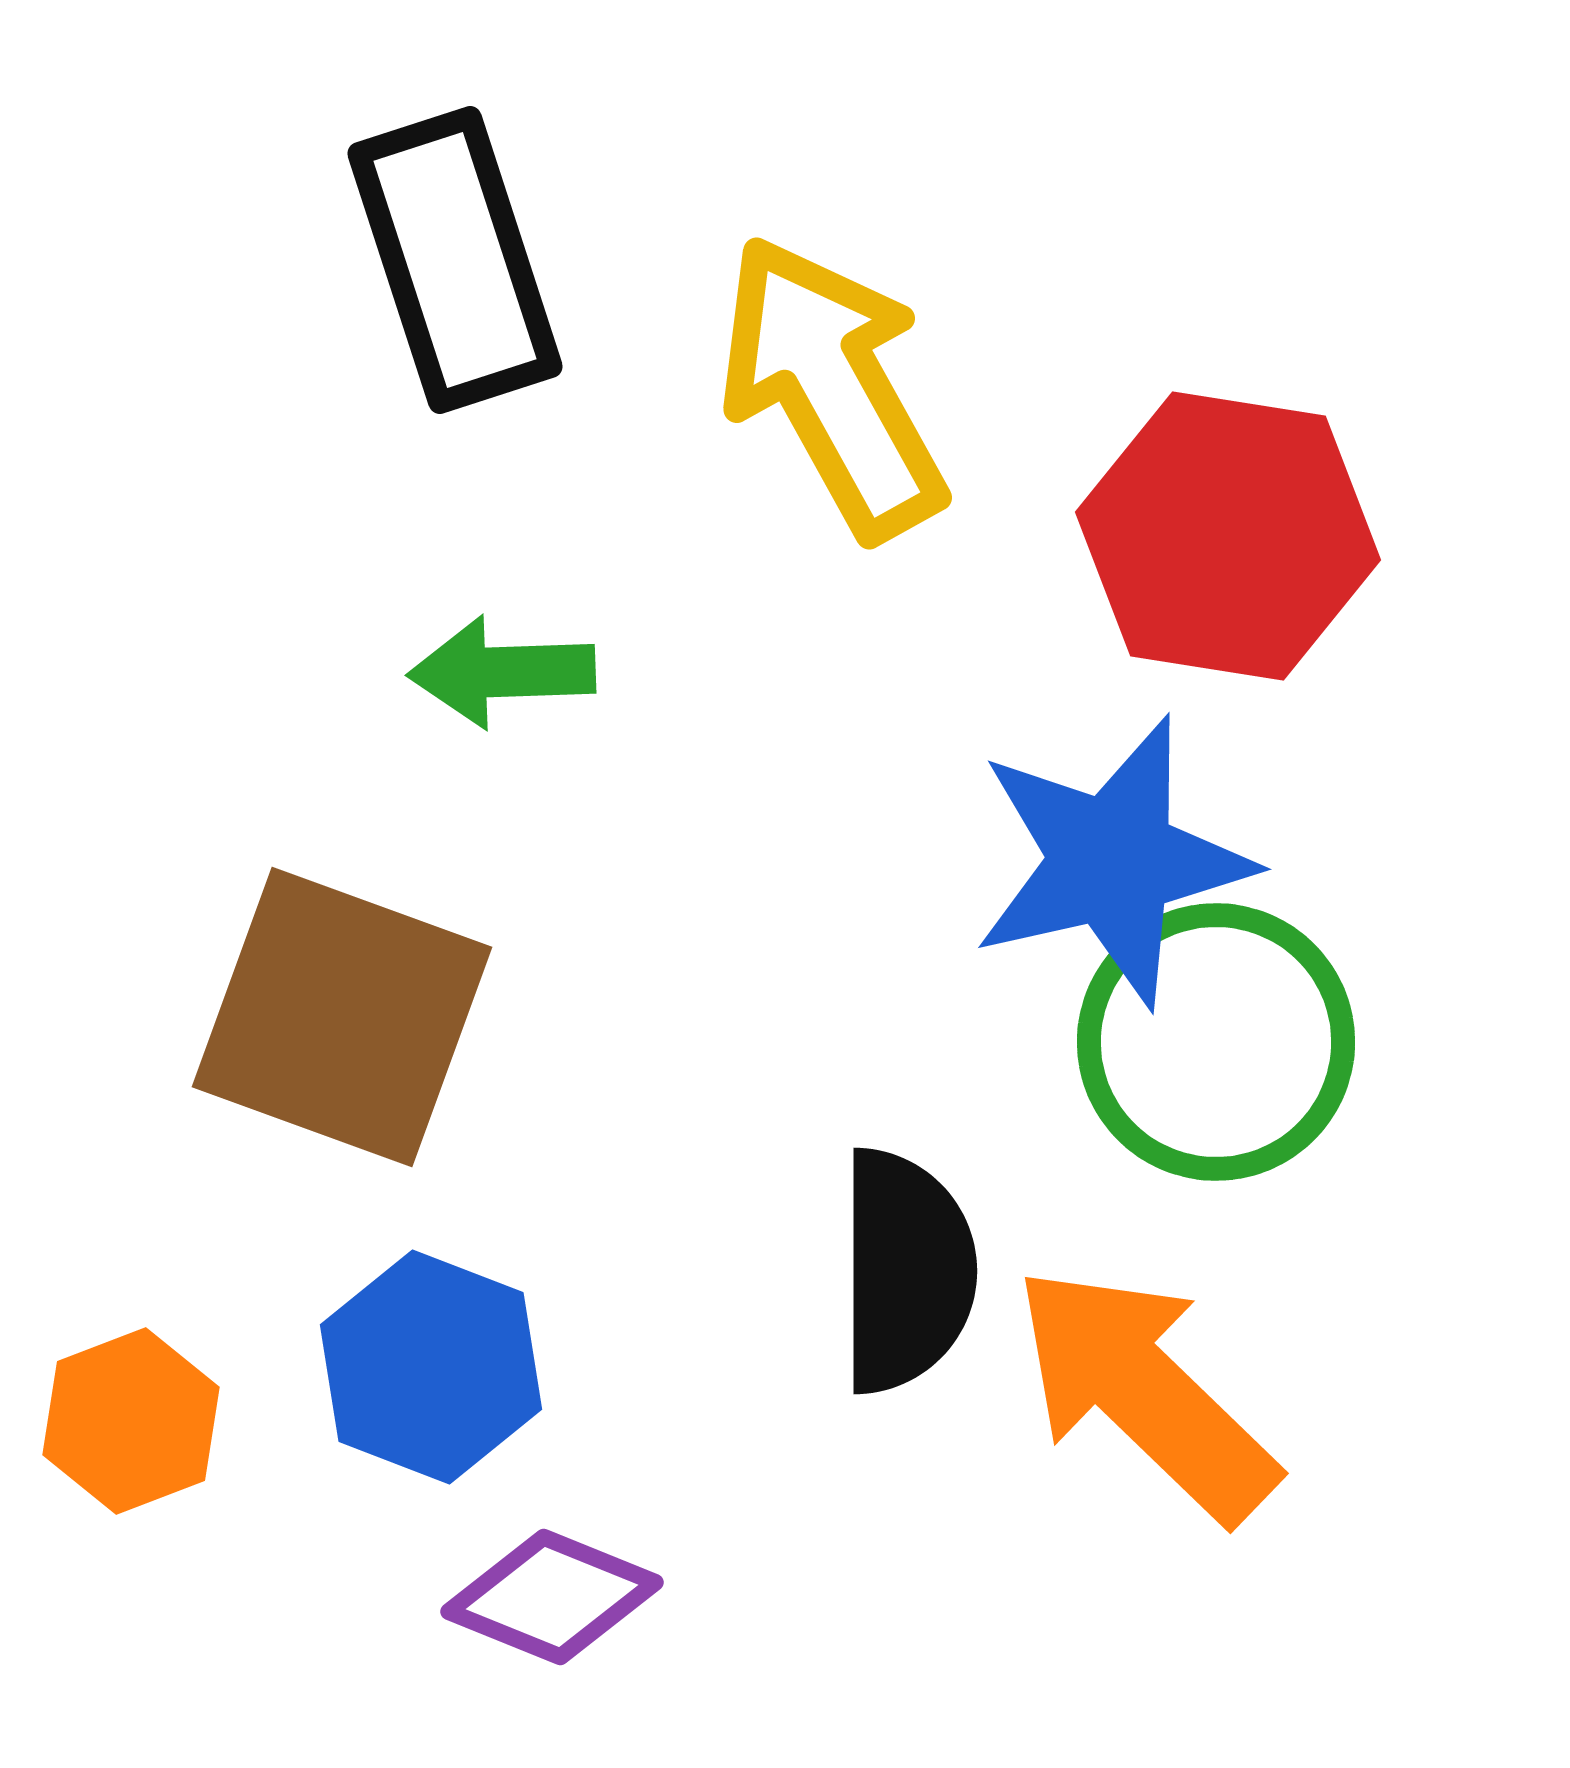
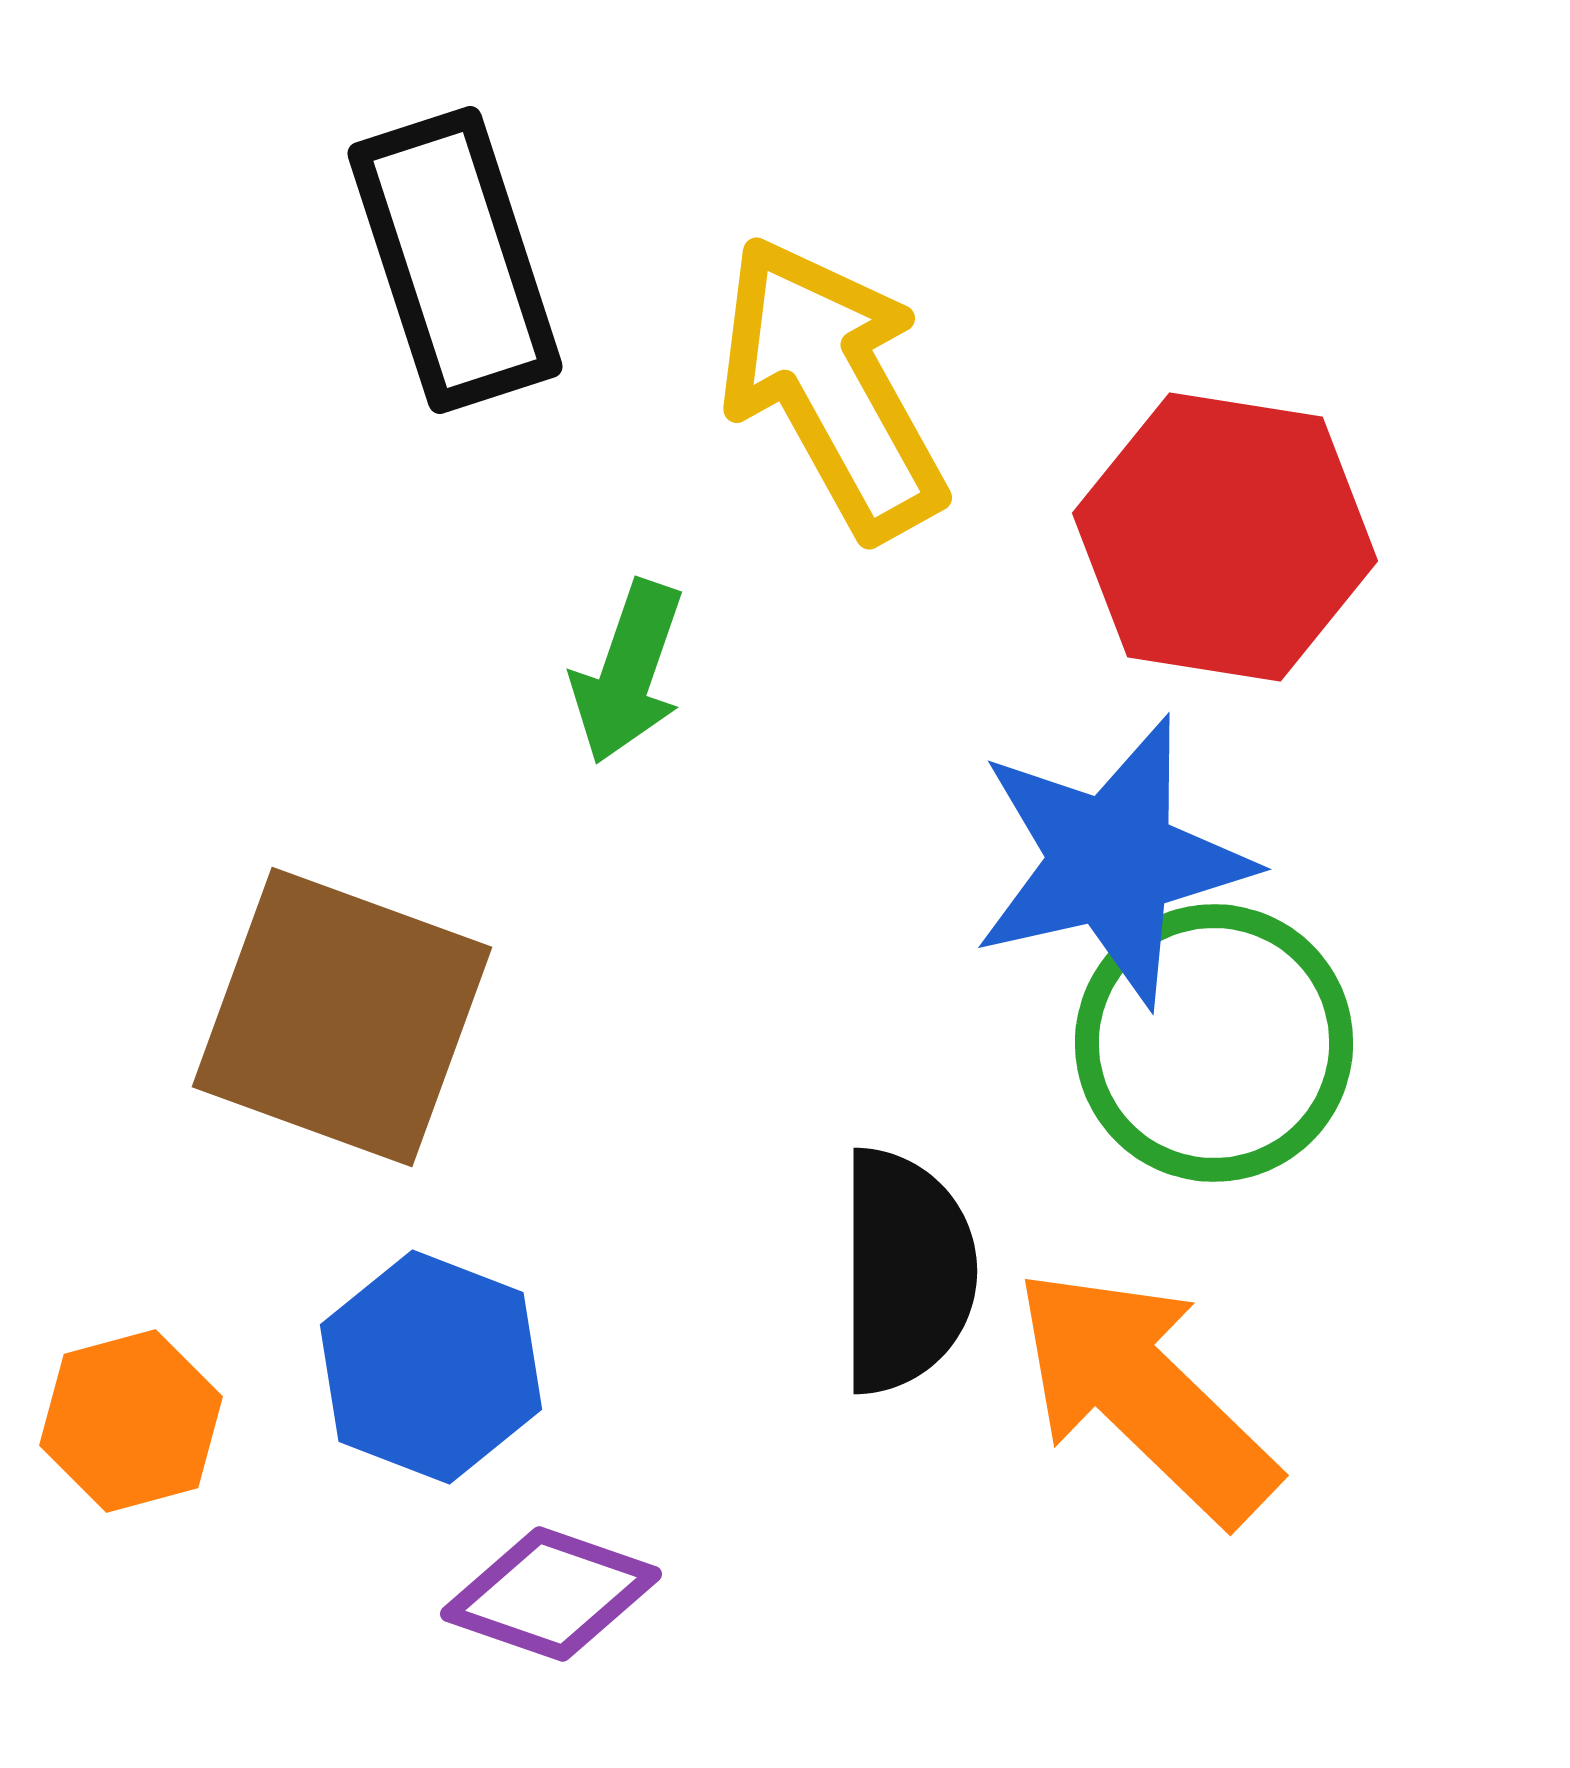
red hexagon: moved 3 px left, 1 px down
green arrow: moved 126 px right; rotated 69 degrees counterclockwise
green circle: moved 2 px left, 1 px down
orange arrow: moved 2 px down
orange hexagon: rotated 6 degrees clockwise
purple diamond: moved 1 px left, 3 px up; rotated 3 degrees counterclockwise
